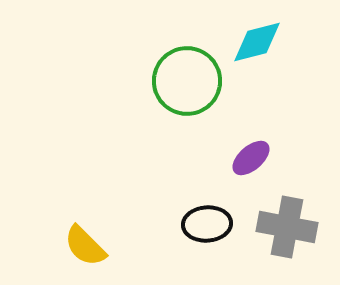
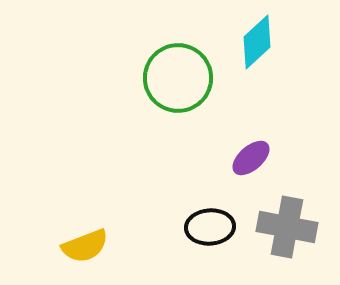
cyan diamond: rotated 28 degrees counterclockwise
green circle: moved 9 px left, 3 px up
black ellipse: moved 3 px right, 3 px down
yellow semicircle: rotated 66 degrees counterclockwise
